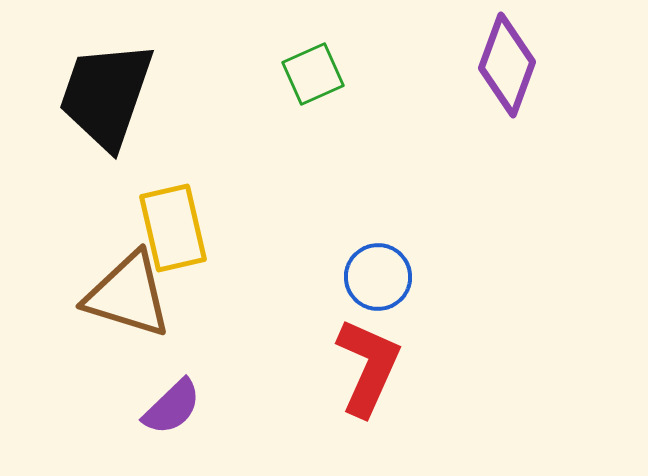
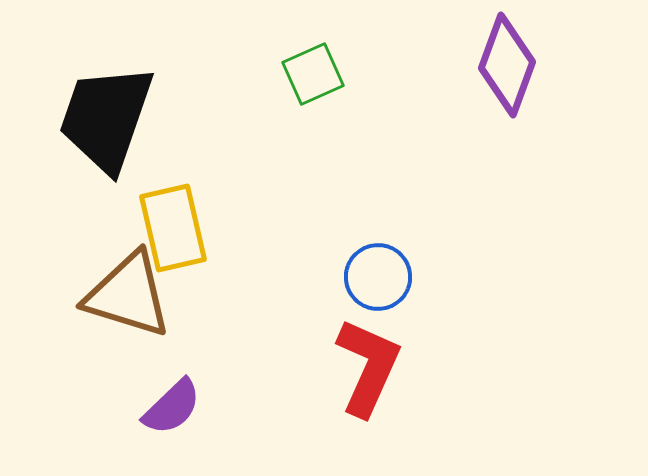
black trapezoid: moved 23 px down
